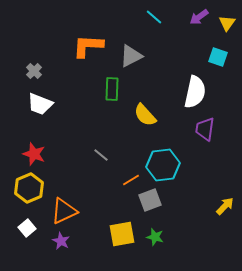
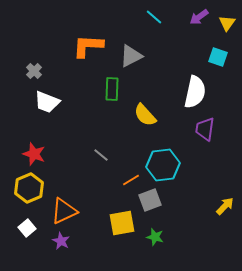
white trapezoid: moved 7 px right, 2 px up
yellow square: moved 11 px up
